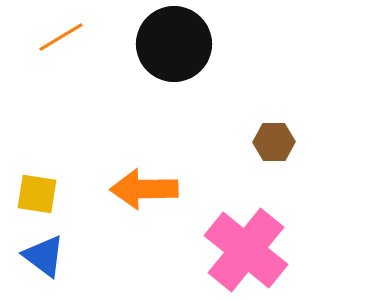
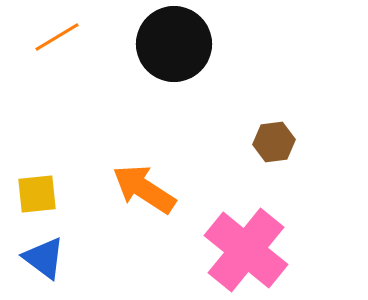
orange line: moved 4 px left
brown hexagon: rotated 6 degrees counterclockwise
orange arrow: rotated 34 degrees clockwise
yellow square: rotated 15 degrees counterclockwise
blue triangle: moved 2 px down
